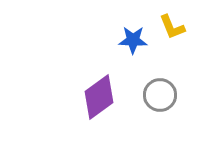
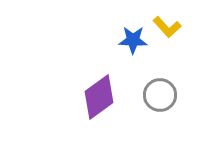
yellow L-shape: moved 5 px left; rotated 20 degrees counterclockwise
